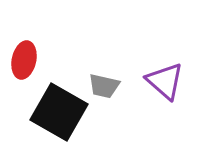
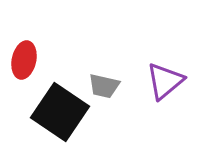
purple triangle: rotated 39 degrees clockwise
black square: moved 1 px right; rotated 4 degrees clockwise
